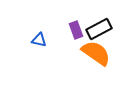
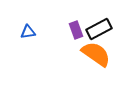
blue triangle: moved 11 px left, 8 px up; rotated 21 degrees counterclockwise
orange semicircle: moved 1 px down
